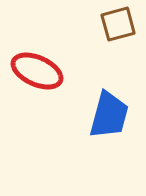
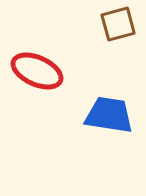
blue trapezoid: rotated 96 degrees counterclockwise
